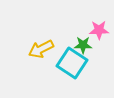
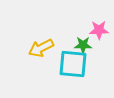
yellow arrow: moved 1 px up
cyan square: moved 1 px right, 1 px down; rotated 28 degrees counterclockwise
